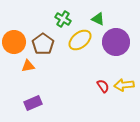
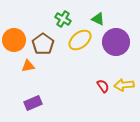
orange circle: moved 2 px up
